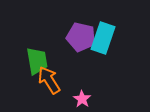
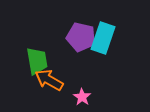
orange arrow: rotated 28 degrees counterclockwise
pink star: moved 2 px up
